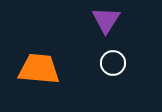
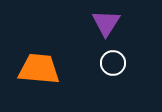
purple triangle: moved 3 px down
